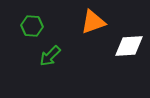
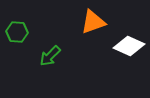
green hexagon: moved 15 px left, 6 px down
white diamond: rotated 28 degrees clockwise
